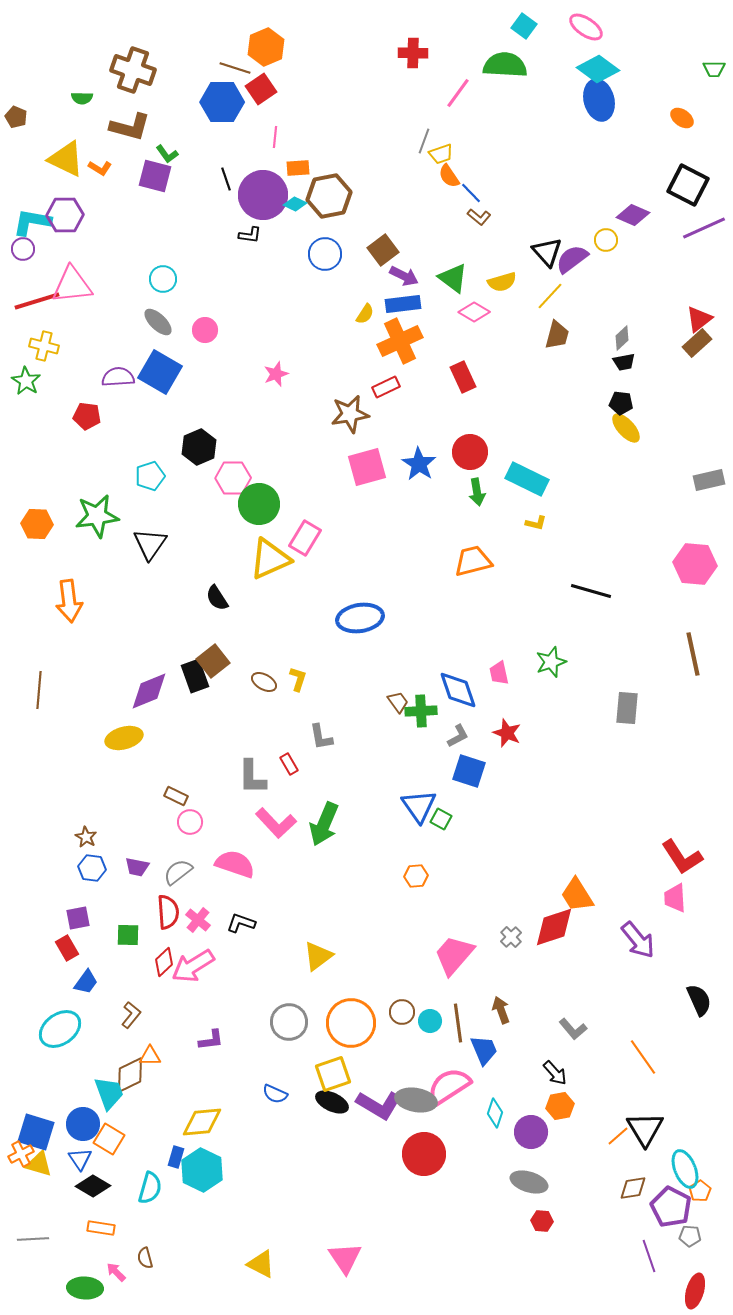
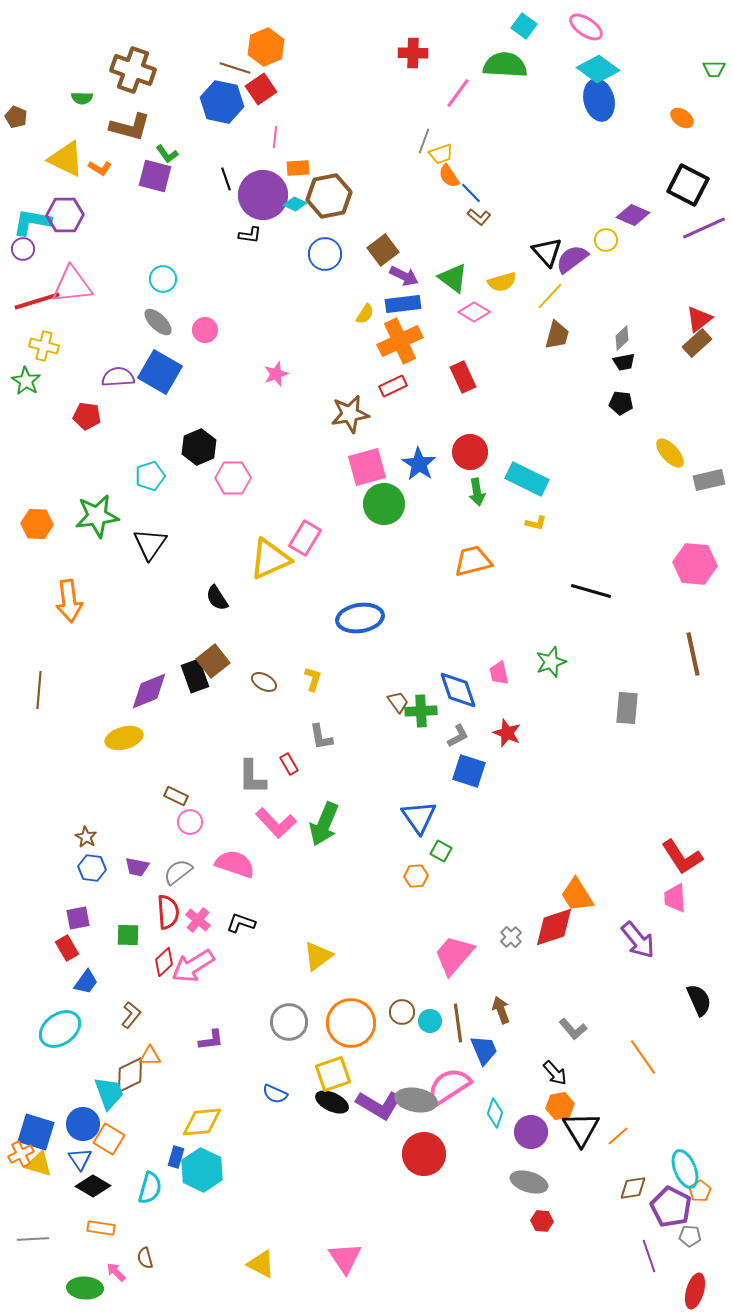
blue hexagon at (222, 102): rotated 12 degrees clockwise
red rectangle at (386, 387): moved 7 px right, 1 px up
yellow ellipse at (626, 428): moved 44 px right, 25 px down
green circle at (259, 504): moved 125 px right
yellow L-shape at (298, 679): moved 15 px right
blue triangle at (419, 806): moved 11 px down
green square at (441, 819): moved 32 px down
black triangle at (645, 1129): moved 64 px left
